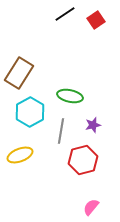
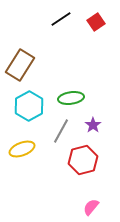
black line: moved 4 px left, 5 px down
red square: moved 2 px down
brown rectangle: moved 1 px right, 8 px up
green ellipse: moved 1 px right, 2 px down; rotated 20 degrees counterclockwise
cyan hexagon: moved 1 px left, 6 px up
purple star: rotated 21 degrees counterclockwise
gray line: rotated 20 degrees clockwise
yellow ellipse: moved 2 px right, 6 px up
